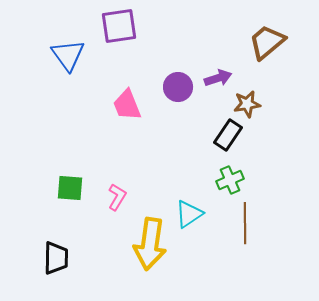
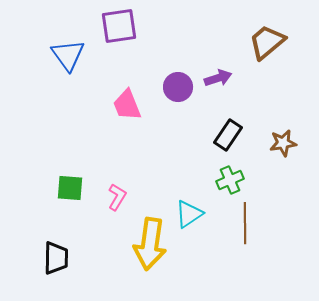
brown star: moved 36 px right, 39 px down
